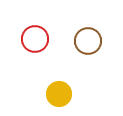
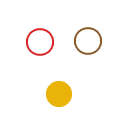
red circle: moved 5 px right, 3 px down
